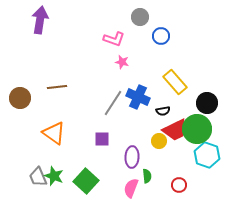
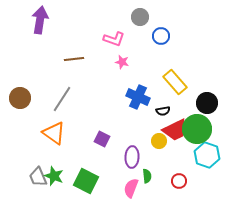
brown line: moved 17 px right, 28 px up
gray line: moved 51 px left, 4 px up
purple square: rotated 28 degrees clockwise
green square: rotated 15 degrees counterclockwise
red circle: moved 4 px up
